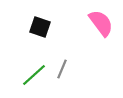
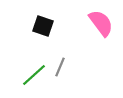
black square: moved 3 px right, 1 px up
gray line: moved 2 px left, 2 px up
